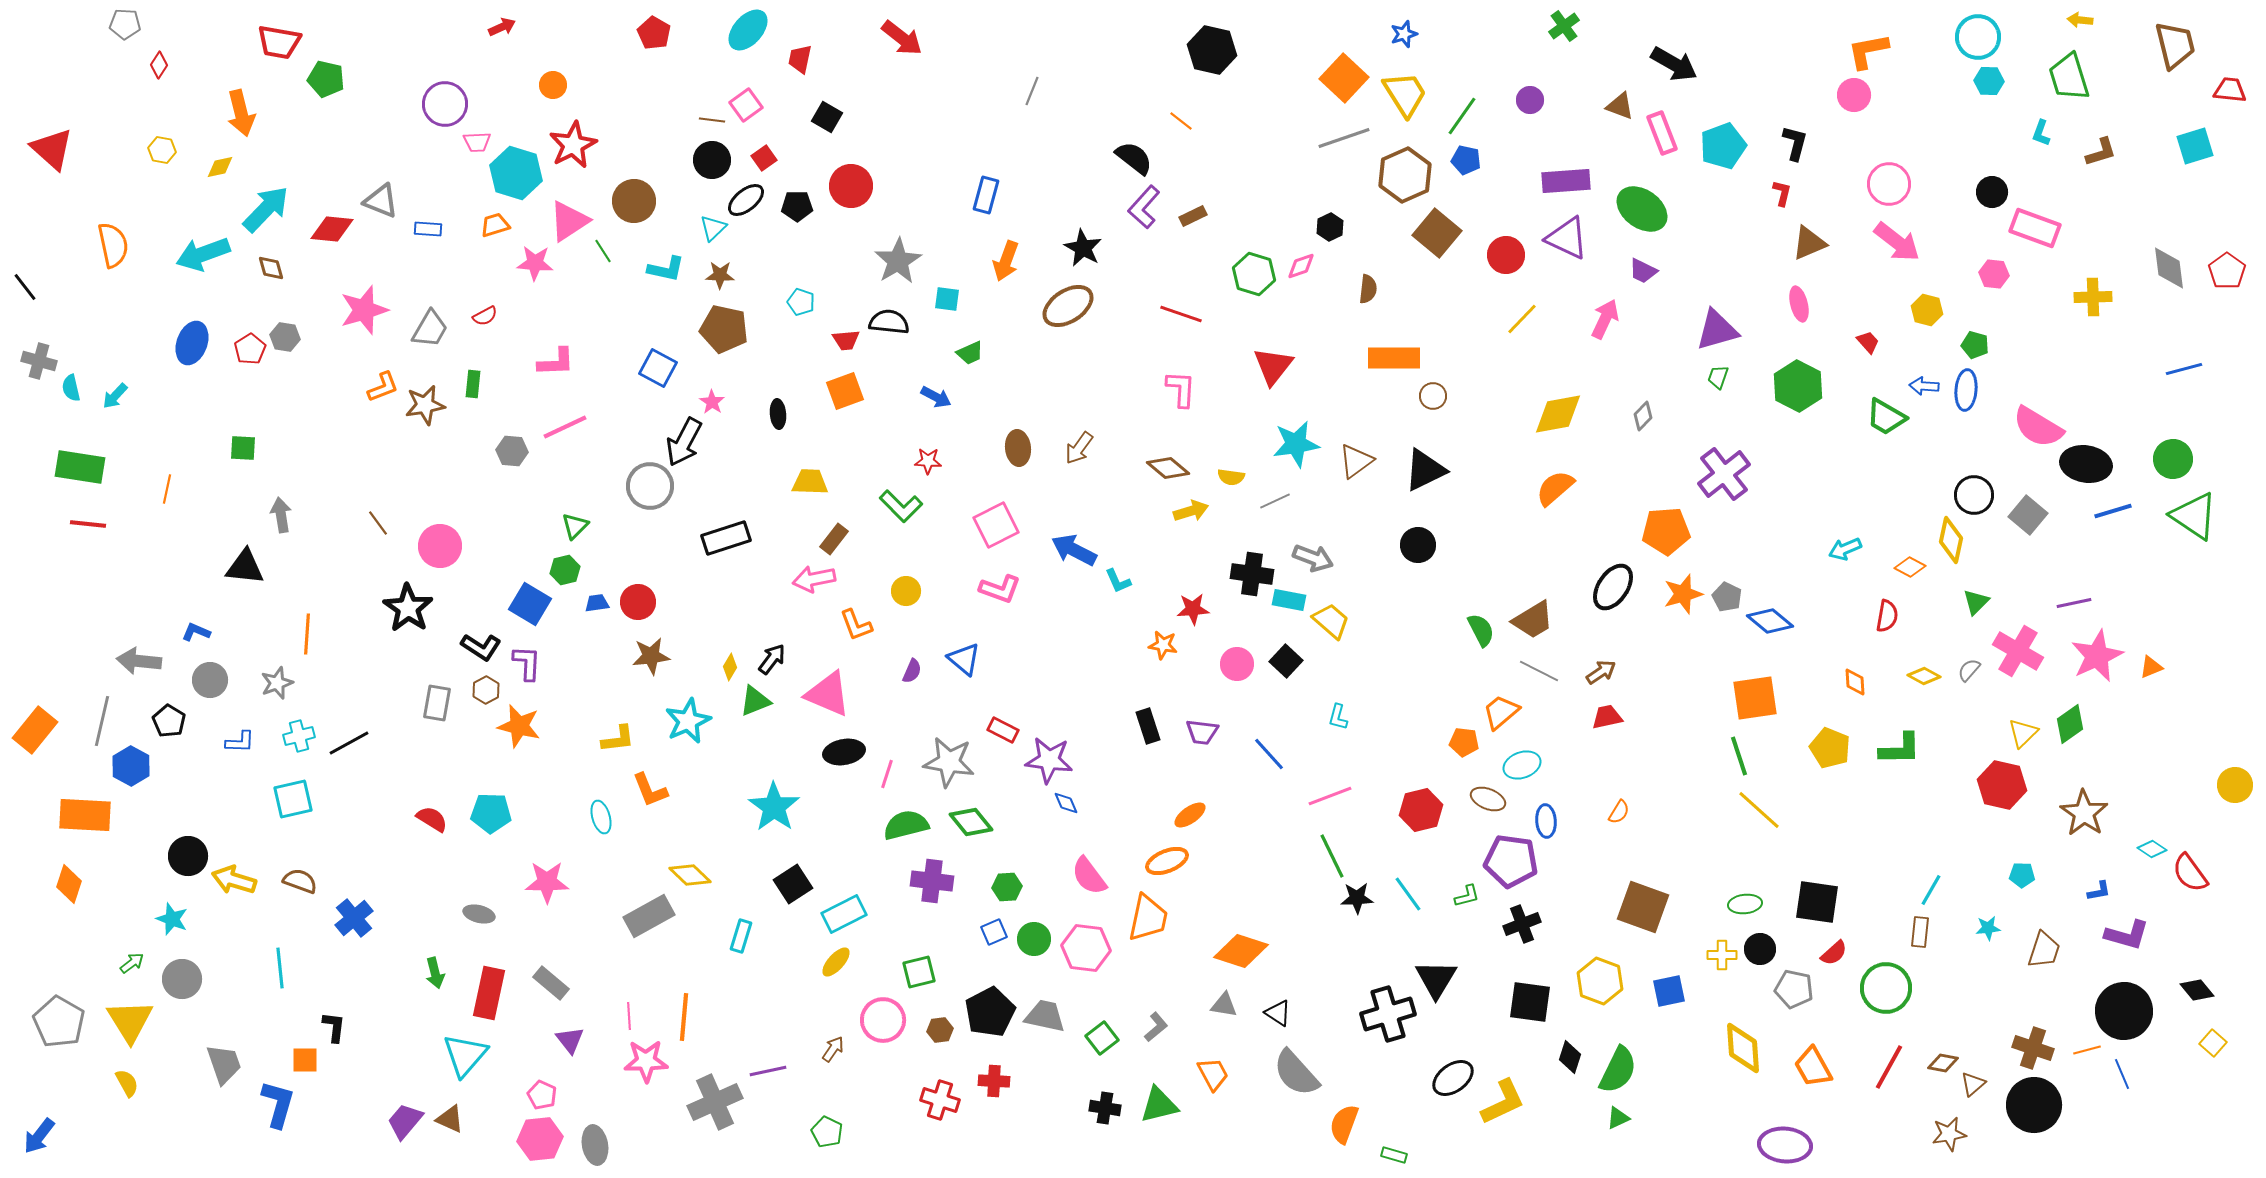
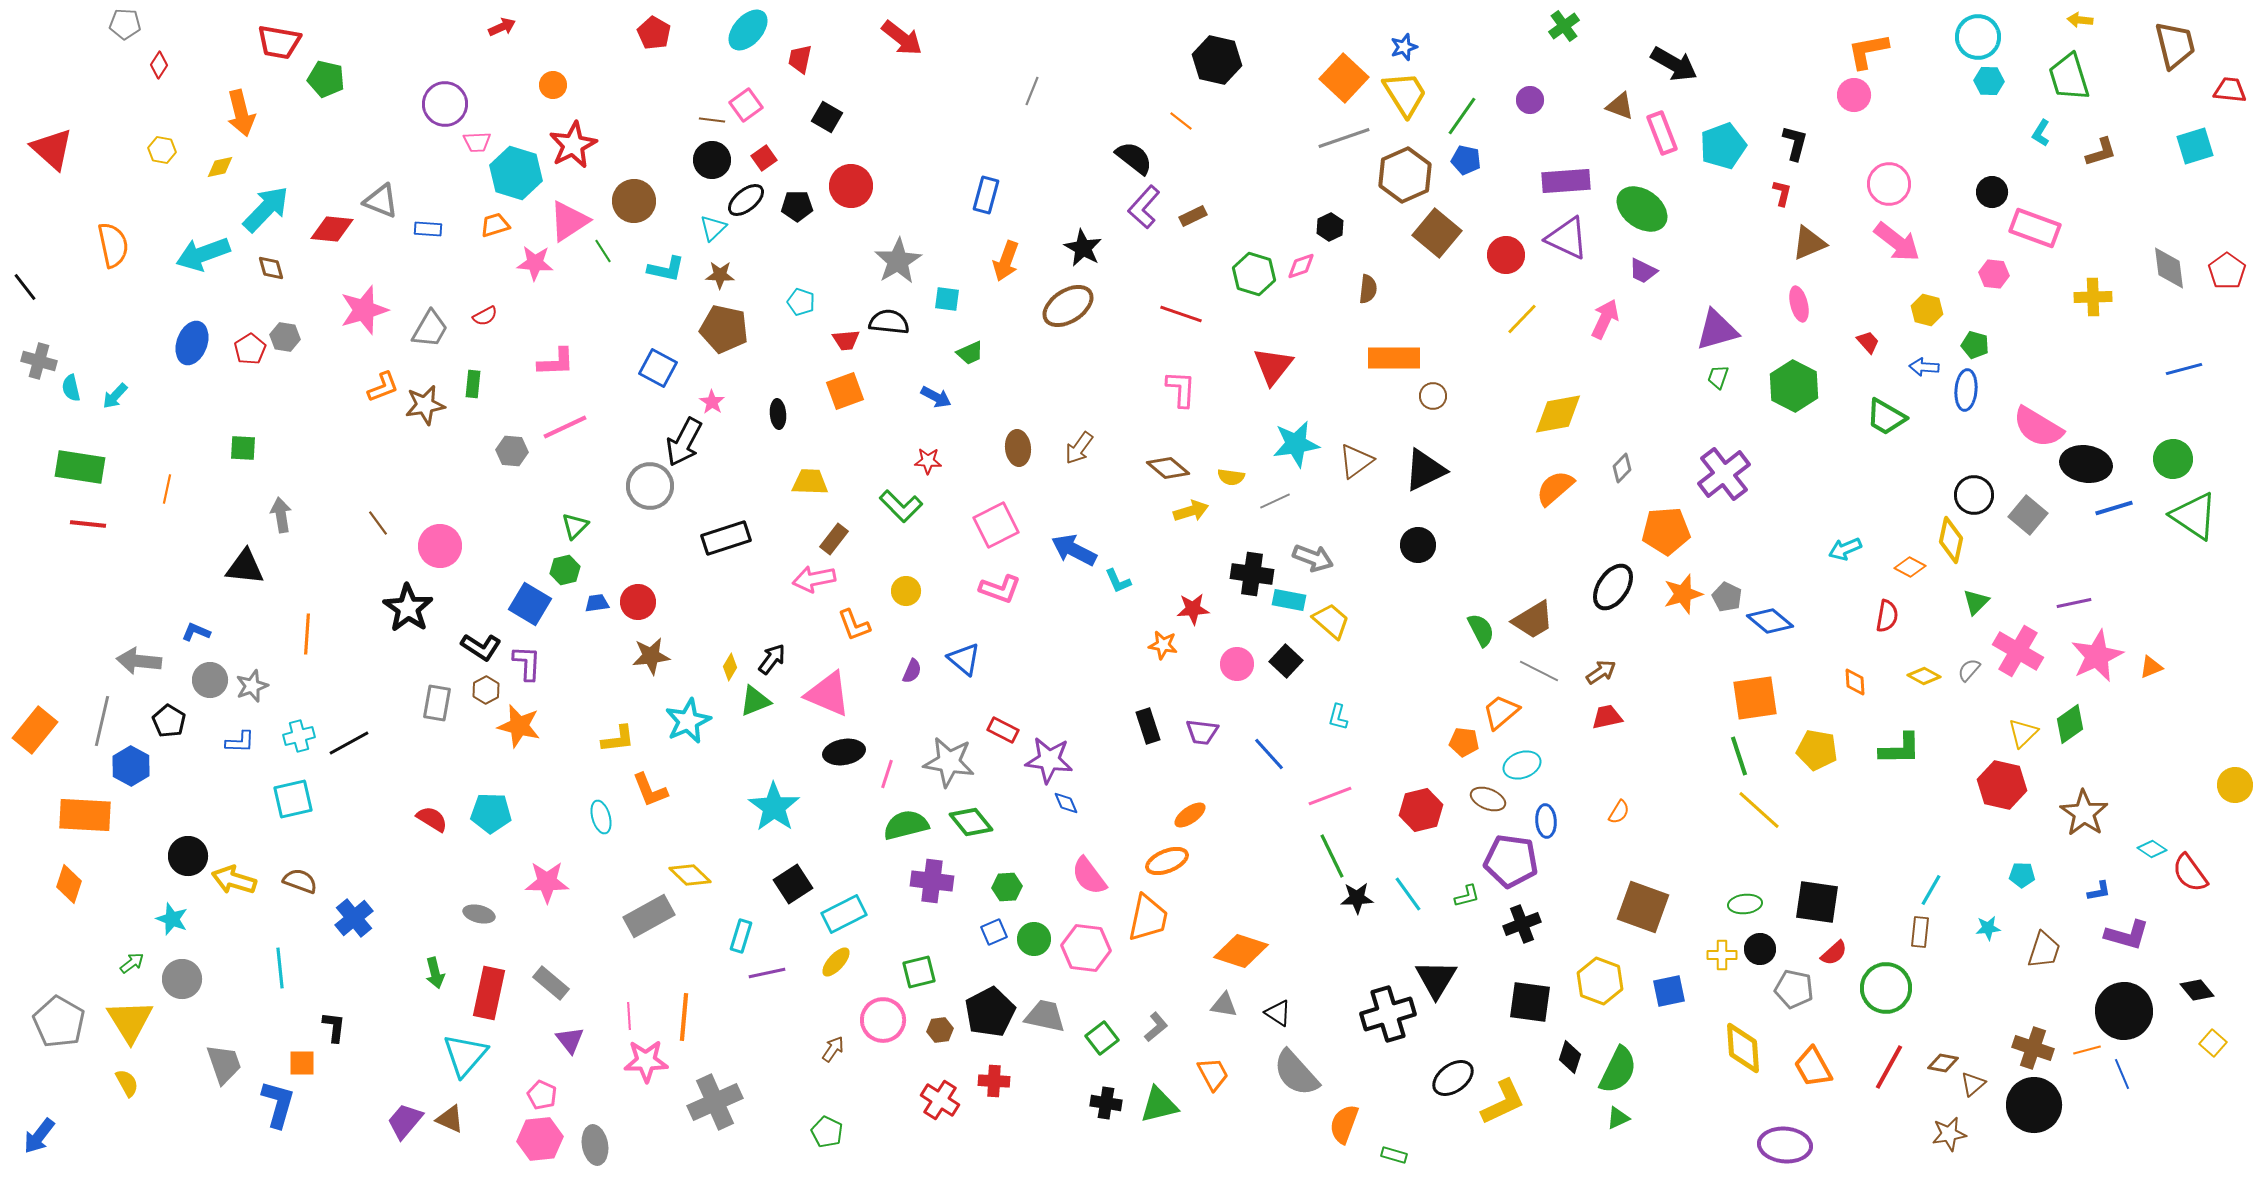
blue star at (1404, 34): moved 13 px down
black hexagon at (1212, 50): moved 5 px right, 10 px down
cyan L-shape at (2041, 133): rotated 12 degrees clockwise
green hexagon at (1798, 386): moved 4 px left
blue arrow at (1924, 386): moved 19 px up
gray diamond at (1643, 416): moved 21 px left, 52 px down
blue line at (2113, 511): moved 1 px right, 3 px up
orange L-shape at (856, 625): moved 2 px left
gray star at (277, 683): moved 25 px left, 3 px down
yellow pentagon at (1830, 748): moved 13 px left, 2 px down; rotated 12 degrees counterclockwise
orange square at (305, 1060): moved 3 px left, 3 px down
purple line at (768, 1071): moved 1 px left, 98 px up
red cross at (940, 1100): rotated 15 degrees clockwise
black cross at (1105, 1108): moved 1 px right, 5 px up
